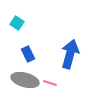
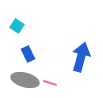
cyan square: moved 3 px down
blue arrow: moved 11 px right, 3 px down
